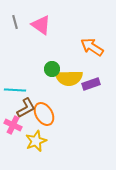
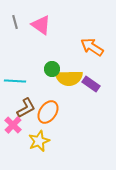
purple rectangle: rotated 54 degrees clockwise
cyan line: moved 9 px up
orange ellipse: moved 4 px right, 2 px up; rotated 65 degrees clockwise
pink cross: rotated 18 degrees clockwise
yellow star: moved 3 px right
